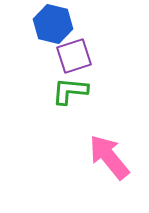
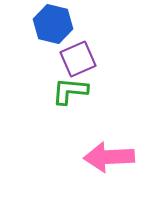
purple square: moved 4 px right, 3 px down; rotated 6 degrees counterclockwise
pink arrow: rotated 54 degrees counterclockwise
